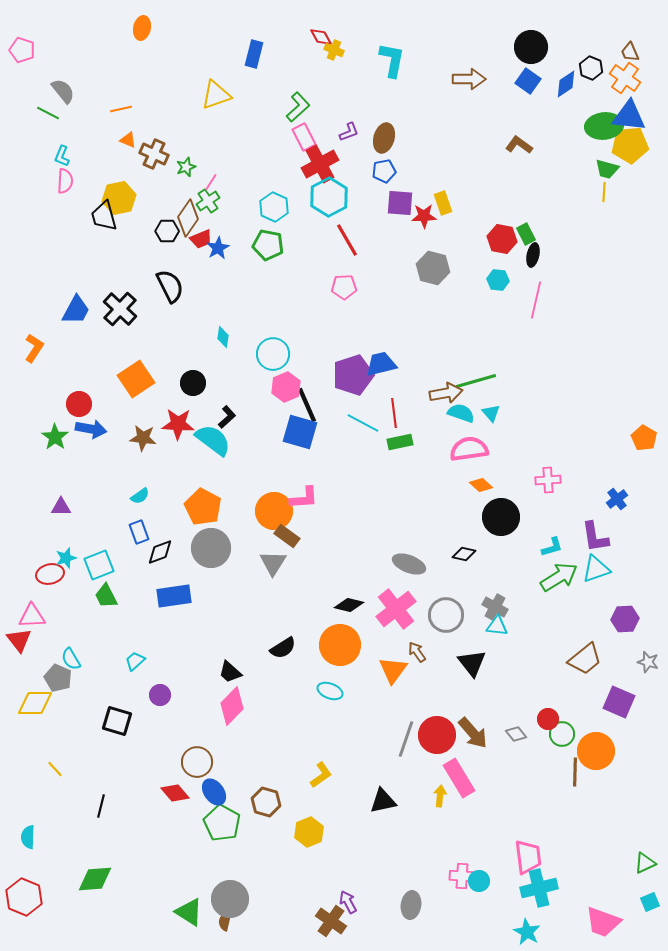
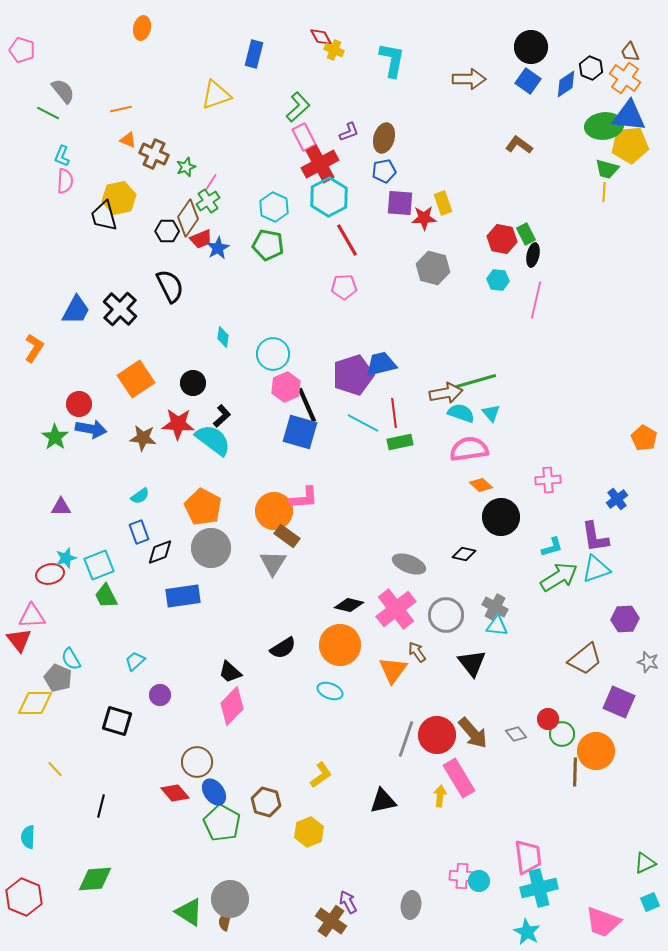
red star at (424, 216): moved 2 px down
black L-shape at (227, 417): moved 5 px left, 1 px up
blue rectangle at (174, 596): moved 9 px right
